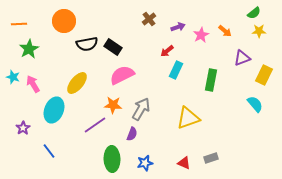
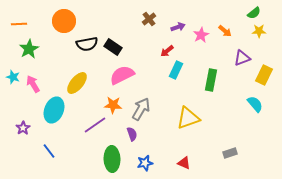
purple semicircle: rotated 40 degrees counterclockwise
gray rectangle: moved 19 px right, 5 px up
